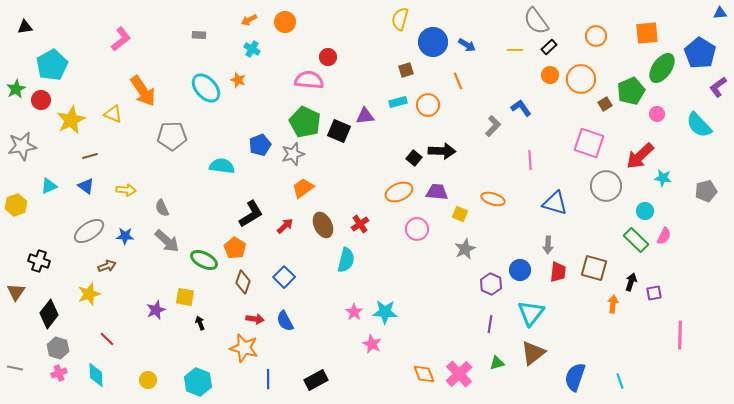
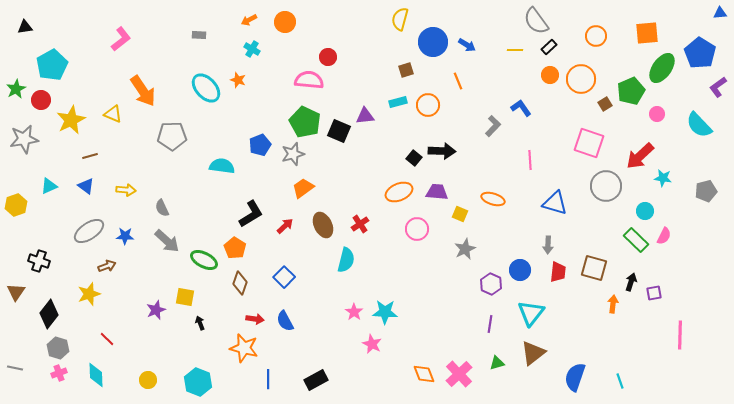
gray star at (22, 146): moved 2 px right, 7 px up
brown diamond at (243, 282): moved 3 px left, 1 px down
